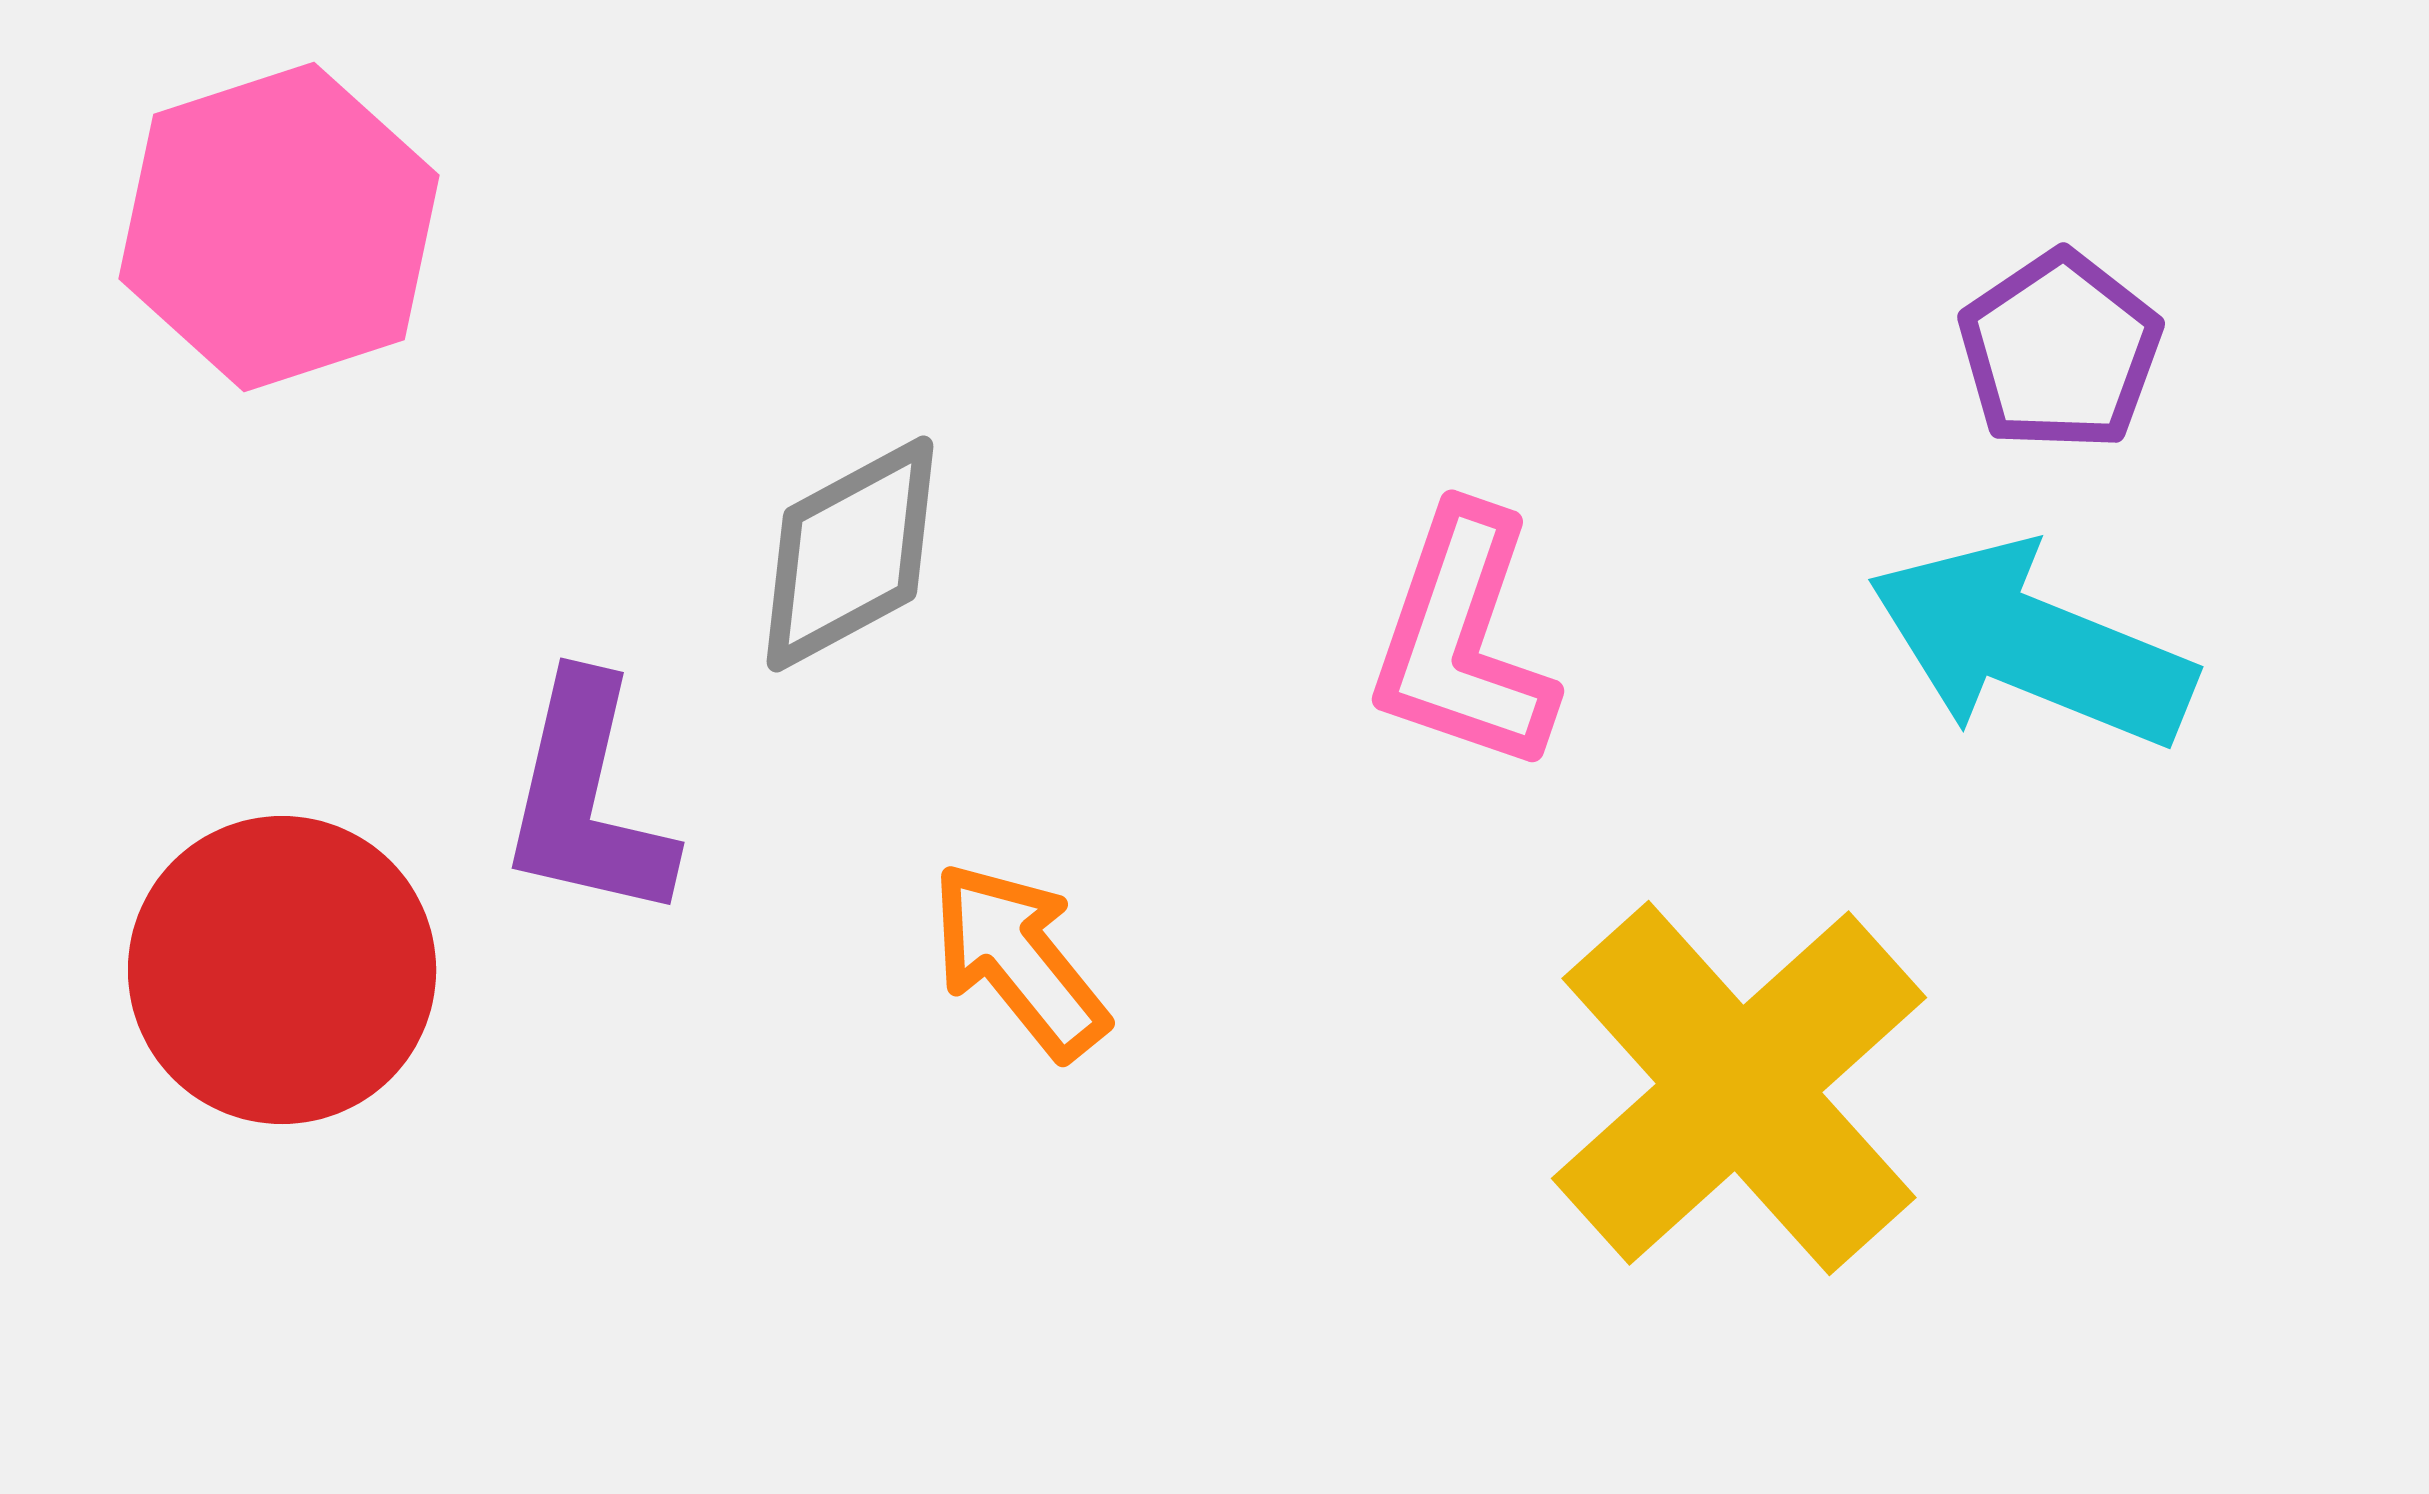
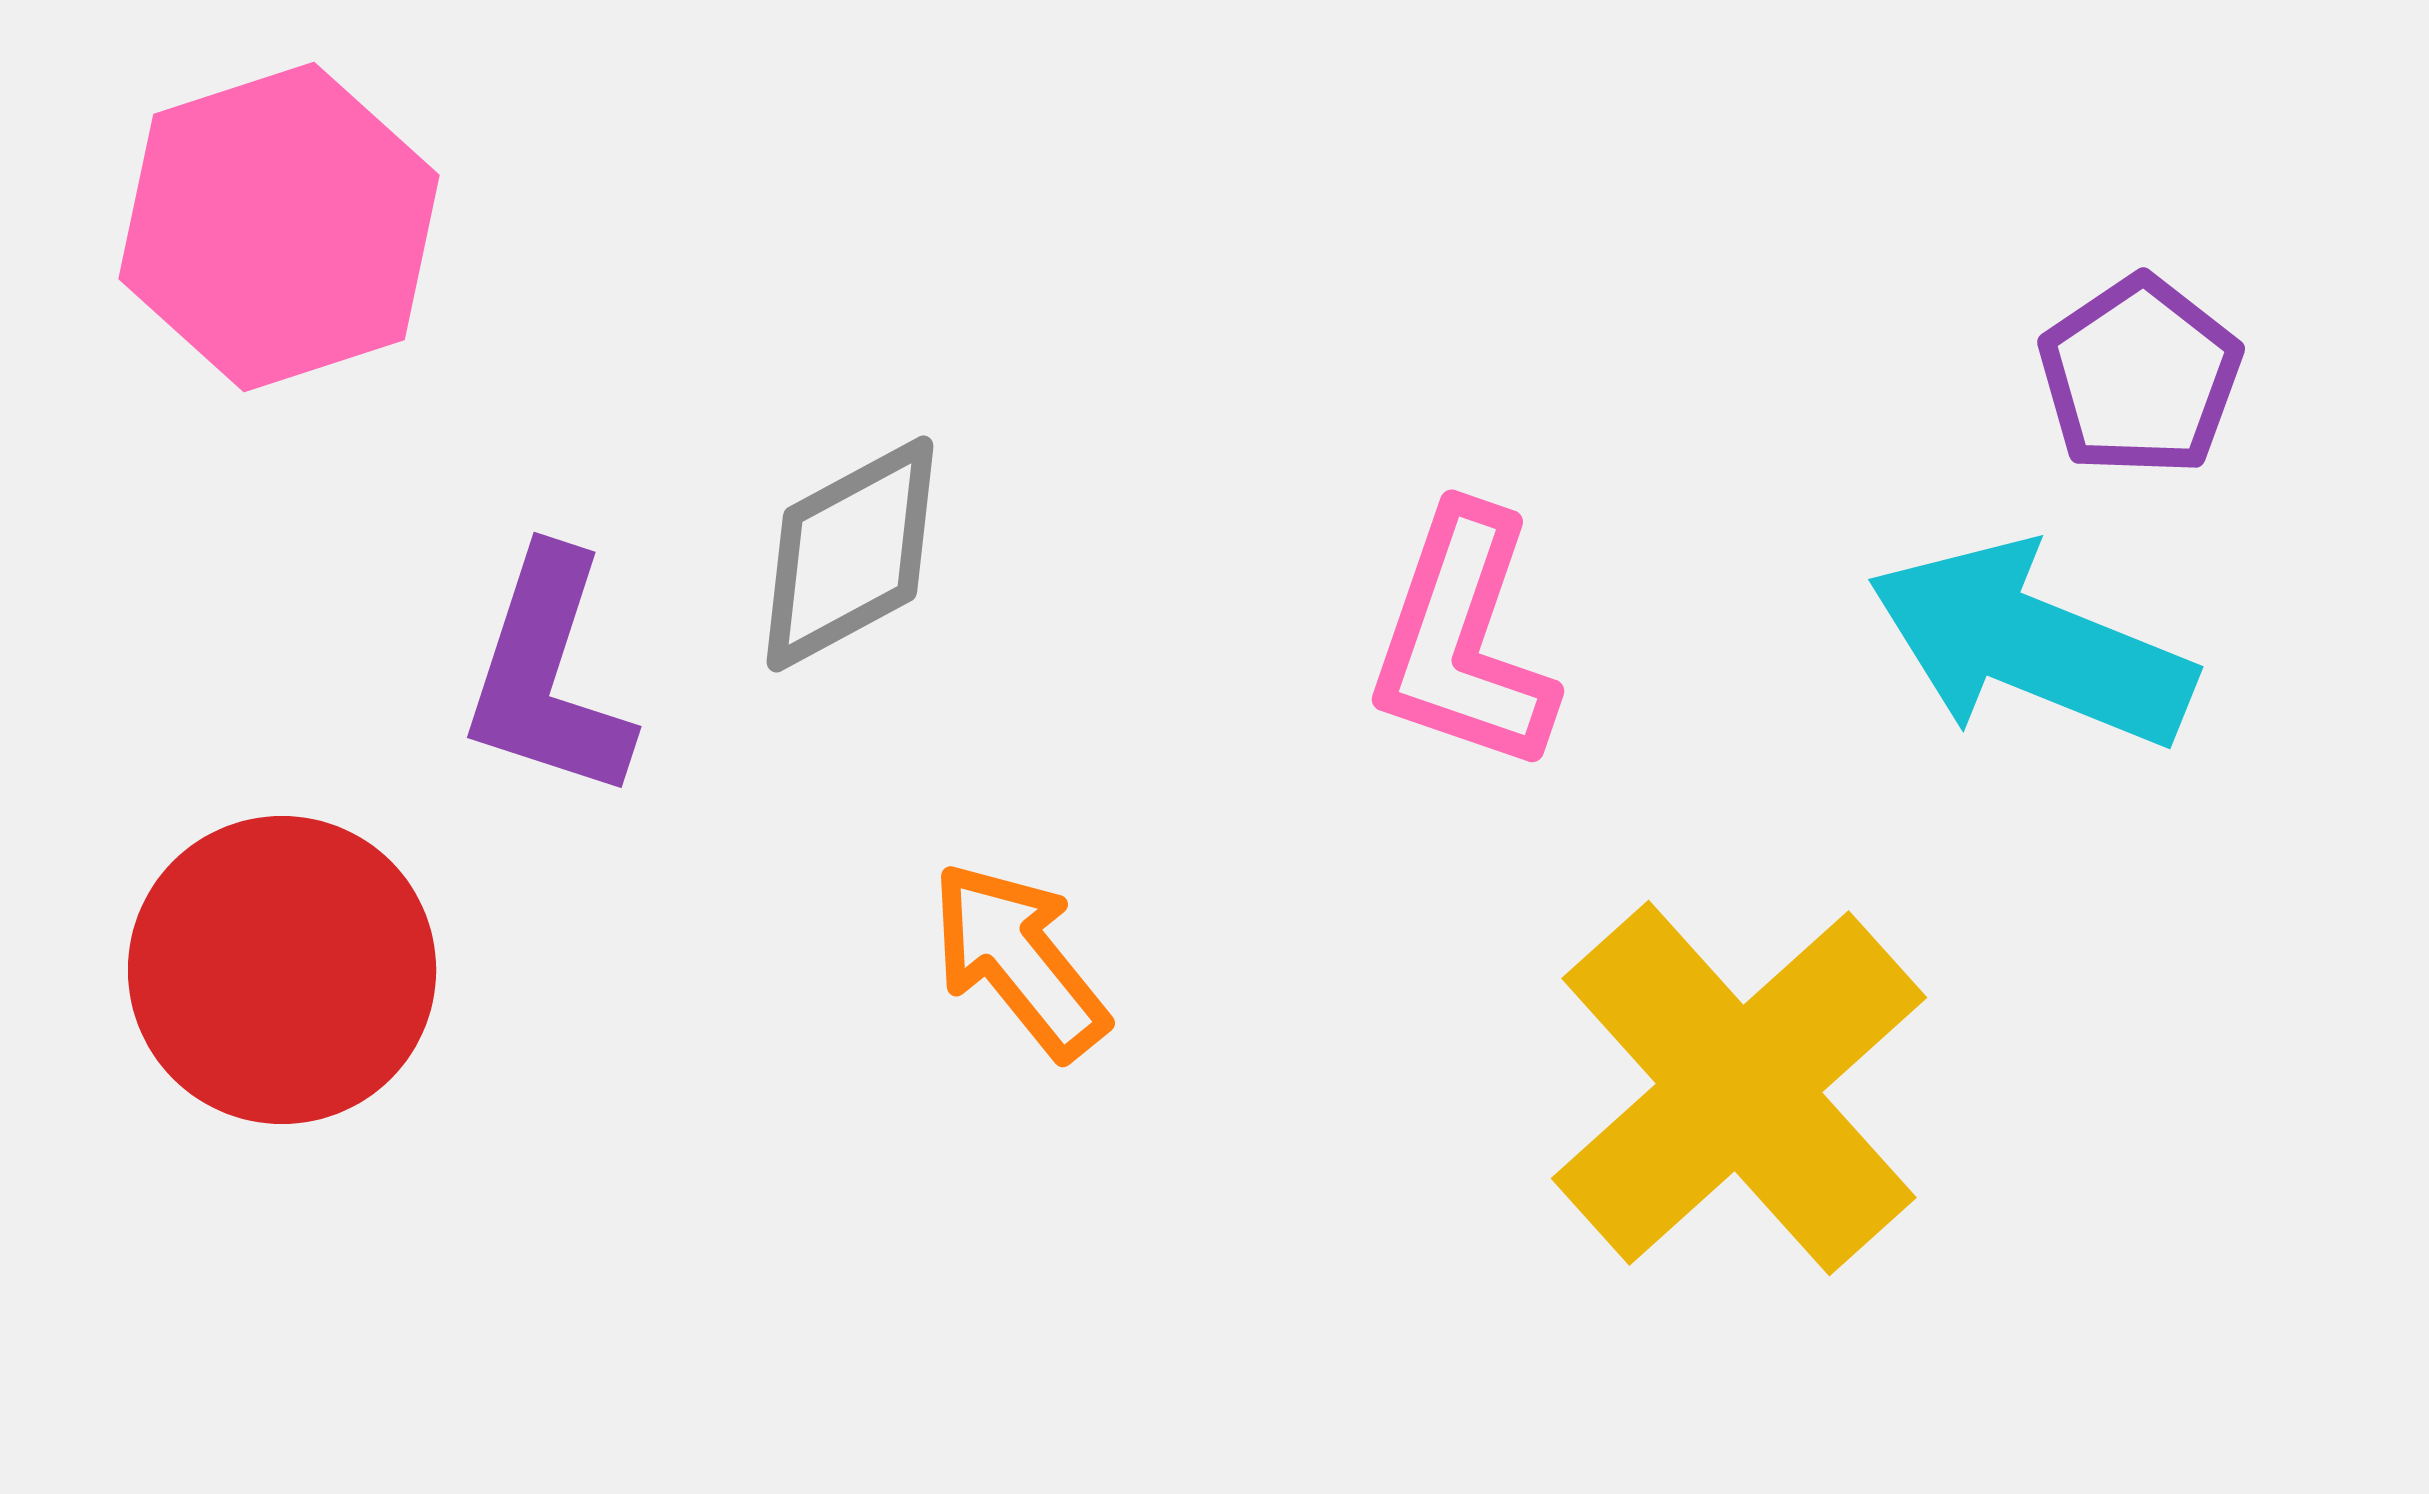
purple pentagon: moved 80 px right, 25 px down
purple L-shape: moved 39 px left, 124 px up; rotated 5 degrees clockwise
